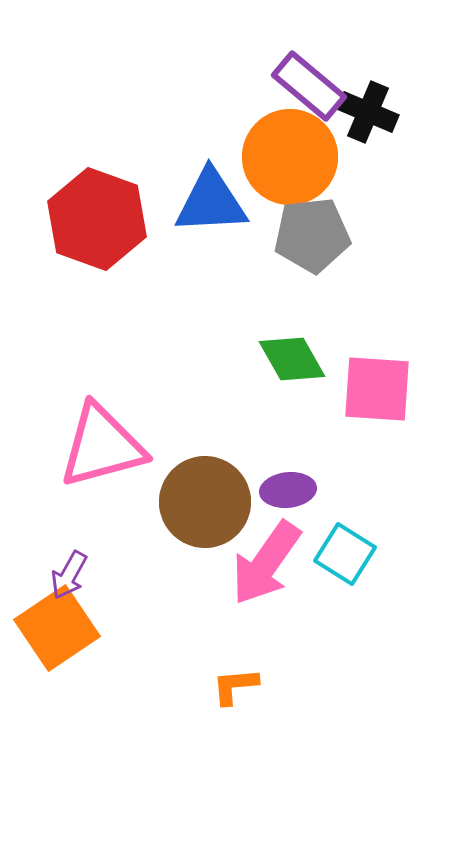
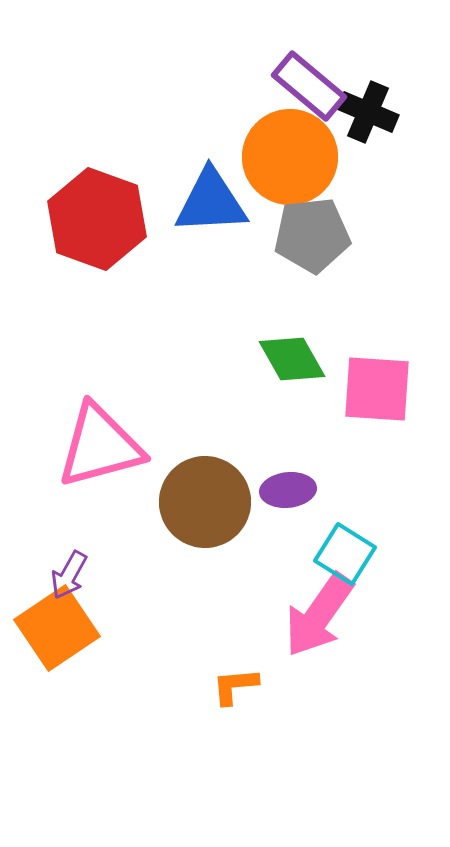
pink triangle: moved 2 px left
pink arrow: moved 53 px right, 52 px down
